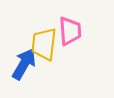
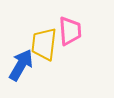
blue arrow: moved 3 px left, 1 px down
